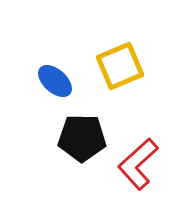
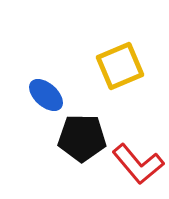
blue ellipse: moved 9 px left, 14 px down
red L-shape: rotated 88 degrees counterclockwise
